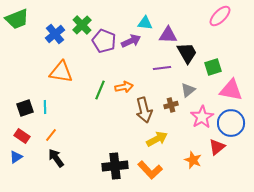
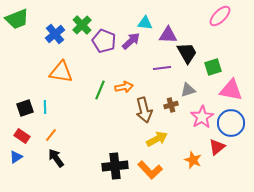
purple arrow: rotated 18 degrees counterclockwise
gray triangle: rotated 21 degrees clockwise
